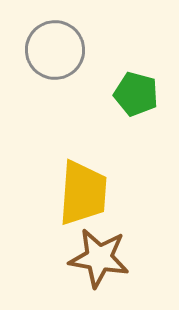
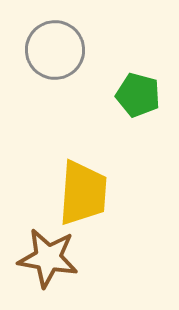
green pentagon: moved 2 px right, 1 px down
brown star: moved 51 px left
